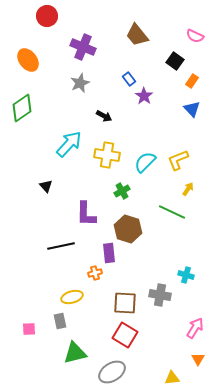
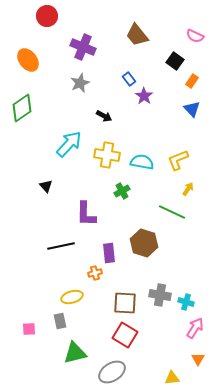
cyan semicircle: moved 3 px left; rotated 55 degrees clockwise
brown hexagon: moved 16 px right, 14 px down
cyan cross: moved 27 px down
